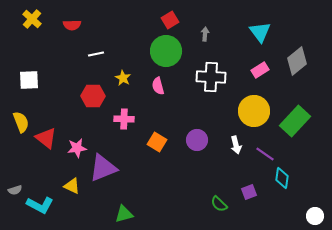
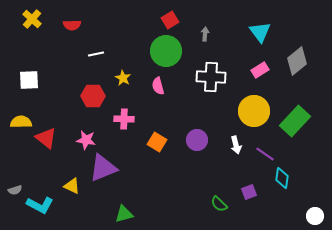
yellow semicircle: rotated 70 degrees counterclockwise
pink star: moved 9 px right, 8 px up; rotated 18 degrees clockwise
